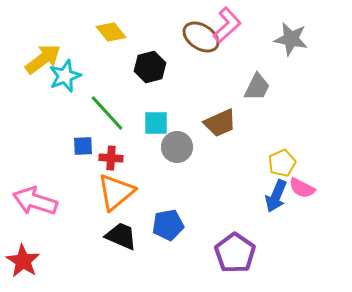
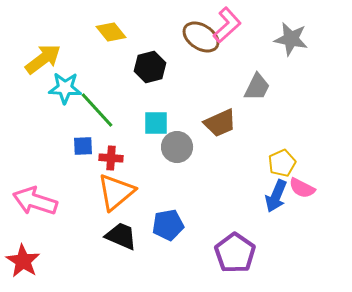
cyan star: moved 12 px down; rotated 24 degrees clockwise
green line: moved 10 px left, 3 px up
